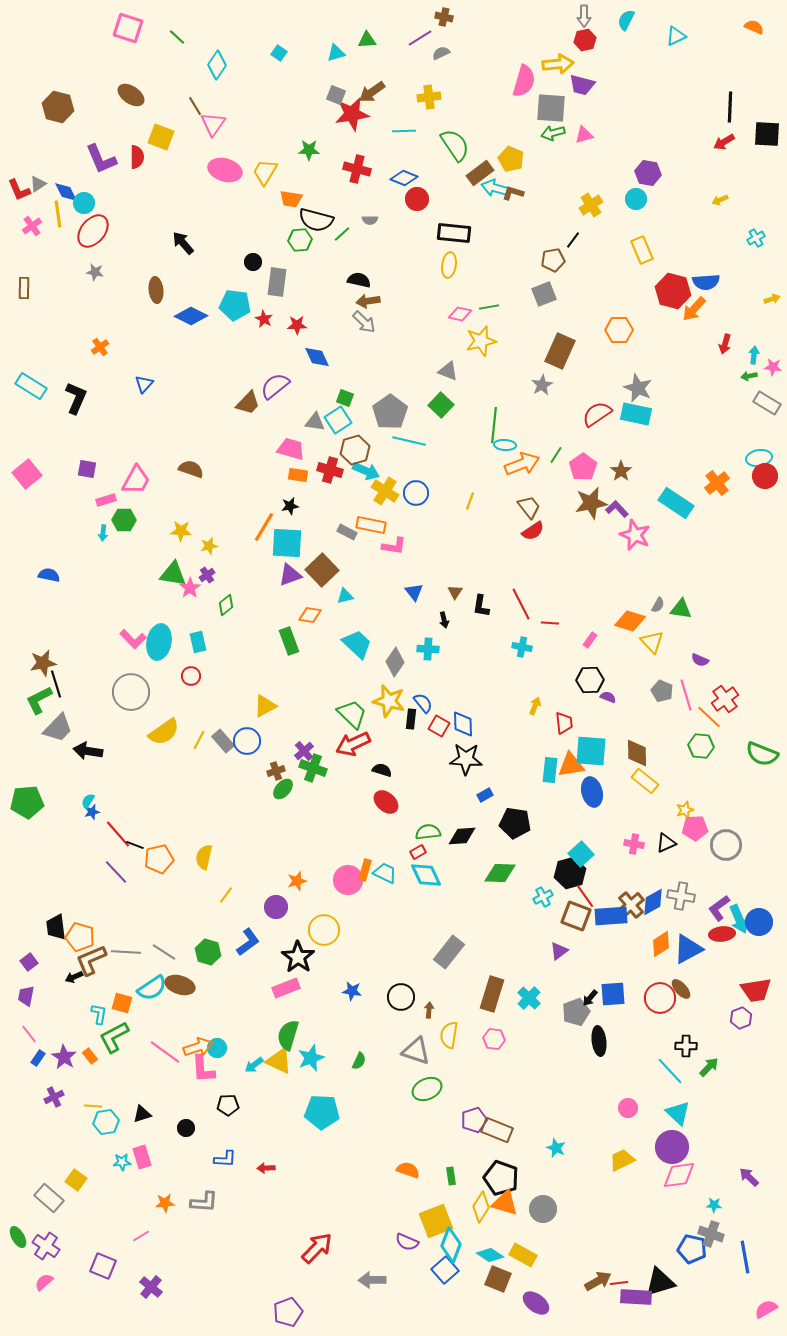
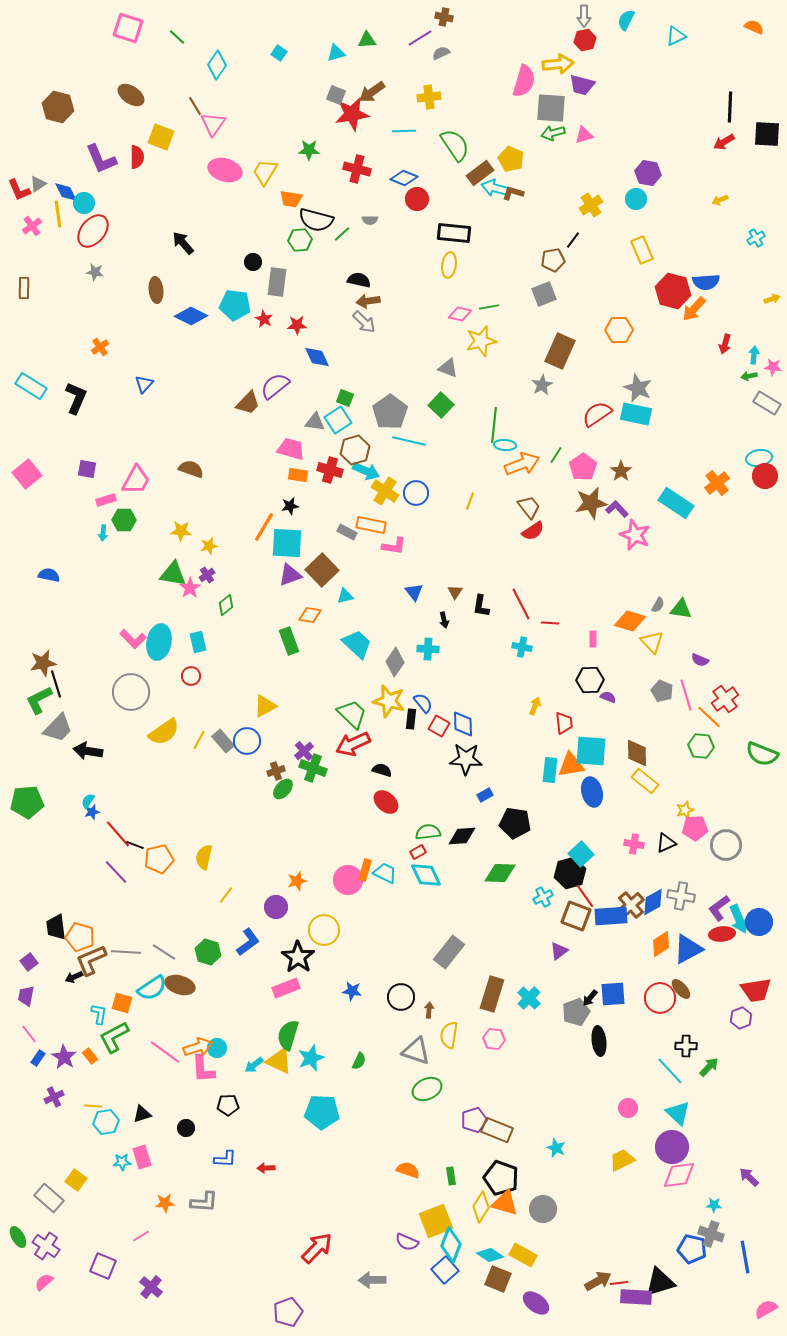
gray triangle at (448, 371): moved 3 px up
pink rectangle at (590, 640): moved 3 px right, 1 px up; rotated 35 degrees counterclockwise
